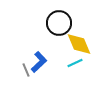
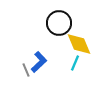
cyan line: rotated 42 degrees counterclockwise
